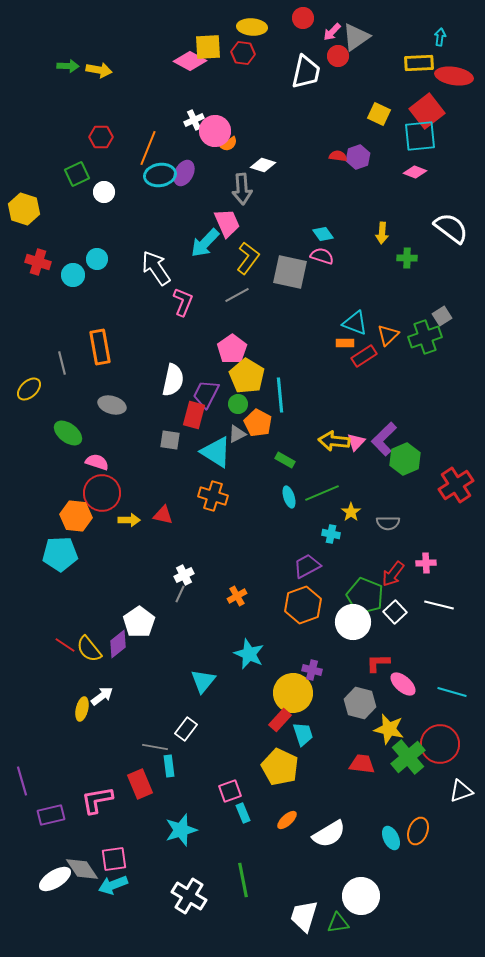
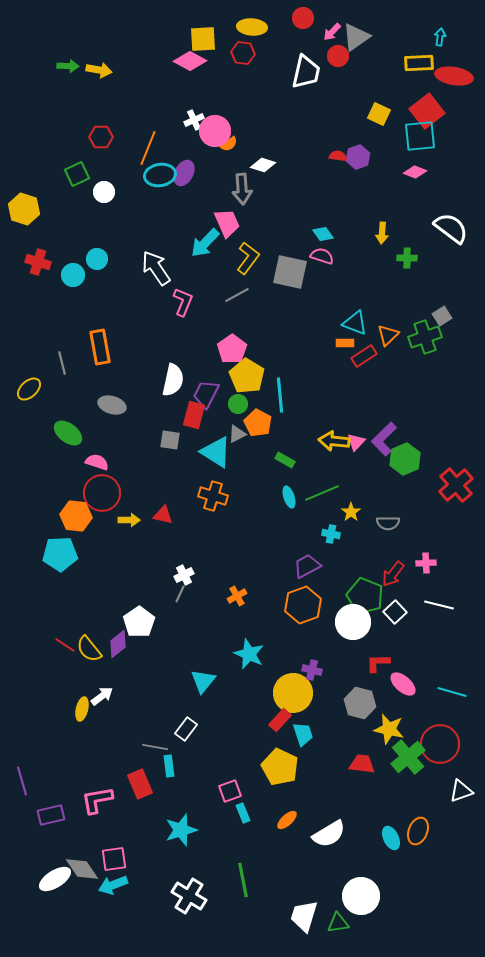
yellow square at (208, 47): moved 5 px left, 8 px up
red cross at (456, 485): rotated 8 degrees counterclockwise
